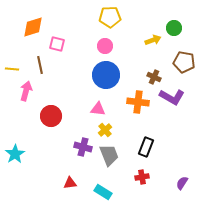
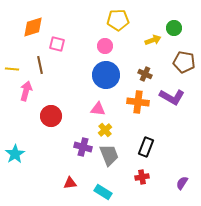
yellow pentagon: moved 8 px right, 3 px down
brown cross: moved 9 px left, 3 px up
